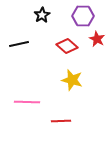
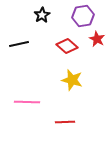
purple hexagon: rotated 10 degrees counterclockwise
red line: moved 4 px right, 1 px down
